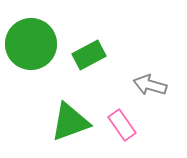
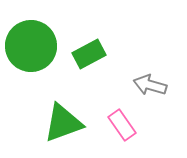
green circle: moved 2 px down
green rectangle: moved 1 px up
green triangle: moved 7 px left, 1 px down
